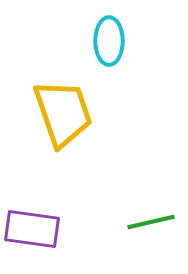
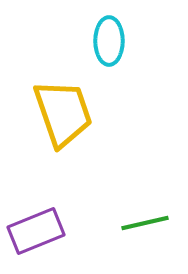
green line: moved 6 px left, 1 px down
purple rectangle: moved 4 px right, 2 px down; rotated 30 degrees counterclockwise
